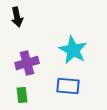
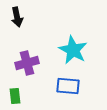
green rectangle: moved 7 px left, 1 px down
